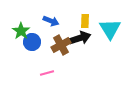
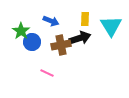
yellow rectangle: moved 2 px up
cyan triangle: moved 1 px right, 3 px up
brown cross: rotated 18 degrees clockwise
pink line: rotated 40 degrees clockwise
